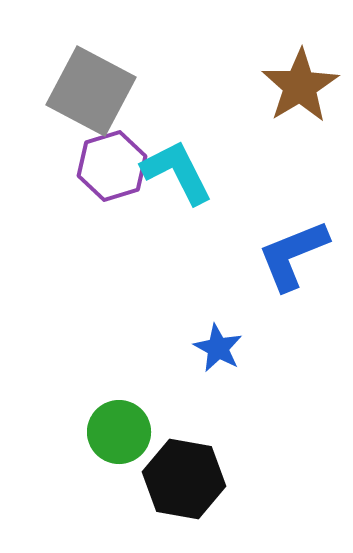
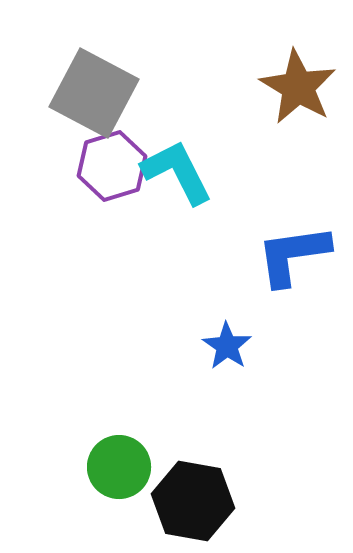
brown star: moved 2 px left, 1 px down; rotated 10 degrees counterclockwise
gray square: moved 3 px right, 2 px down
blue L-shape: rotated 14 degrees clockwise
blue star: moved 9 px right, 2 px up; rotated 6 degrees clockwise
green circle: moved 35 px down
black hexagon: moved 9 px right, 22 px down
